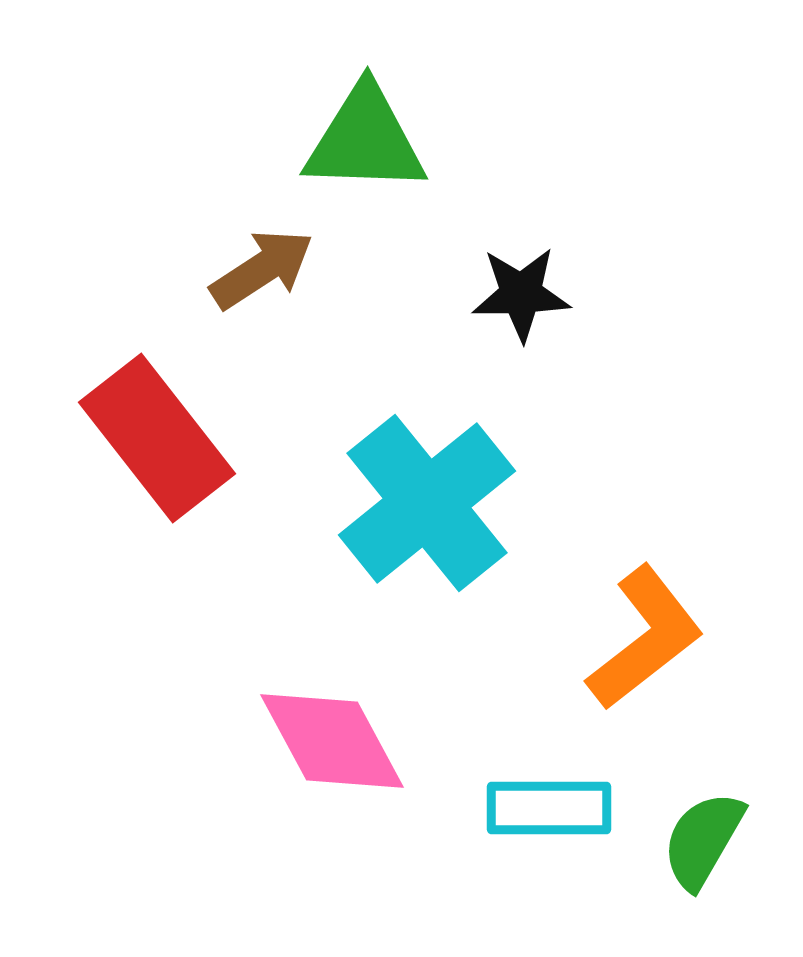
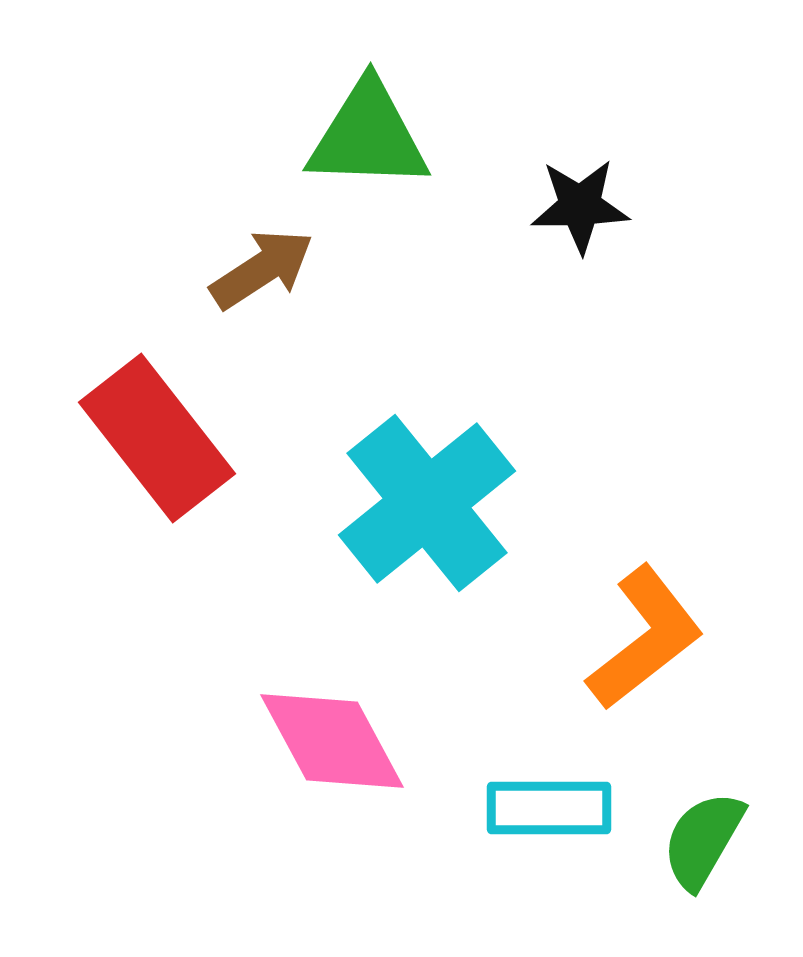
green triangle: moved 3 px right, 4 px up
black star: moved 59 px right, 88 px up
